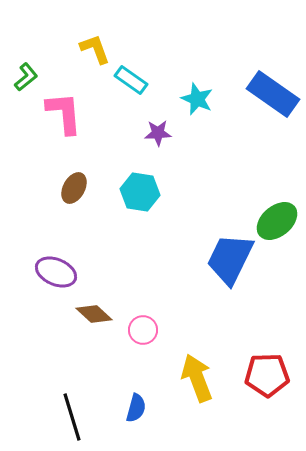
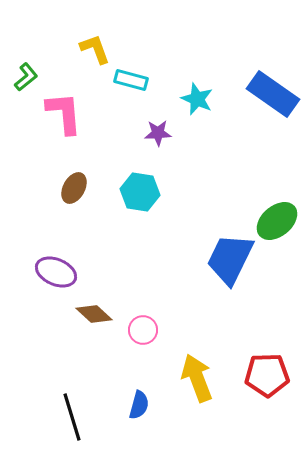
cyan rectangle: rotated 20 degrees counterclockwise
blue semicircle: moved 3 px right, 3 px up
